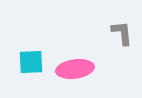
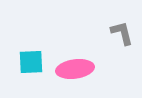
gray L-shape: rotated 8 degrees counterclockwise
